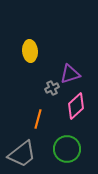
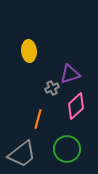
yellow ellipse: moved 1 px left
